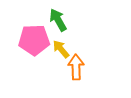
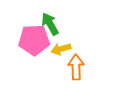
green arrow: moved 8 px left, 4 px down
yellow arrow: rotated 66 degrees counterclockwise
